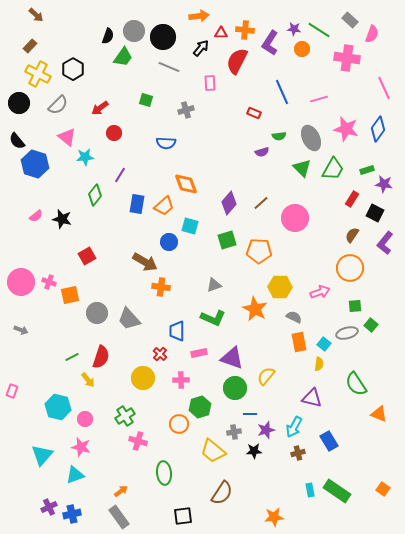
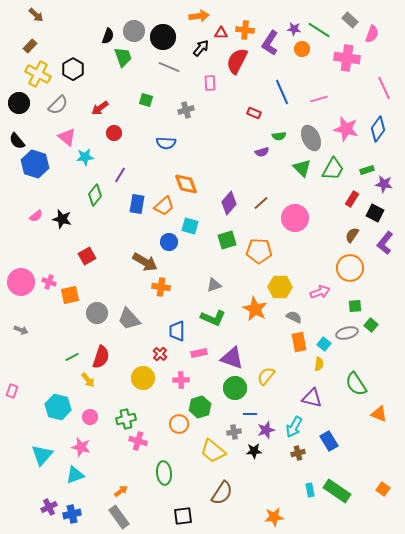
green trapezoid at (123, 57): rotated 55 degrees counterclockwise
green cross at (125, 416): moved 1 px right, 3 px down; rotated 18 degrees clockwise
pink circle at (85, 419): moved 5 px right, 2 px up
